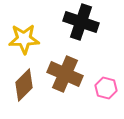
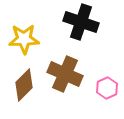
pink hexagon: moved 1 px right; rotated 20 degrees clockwise
